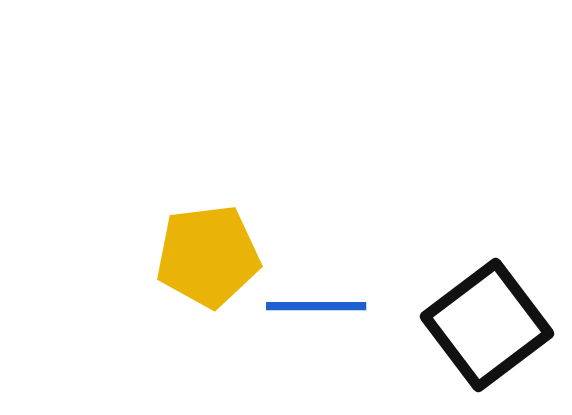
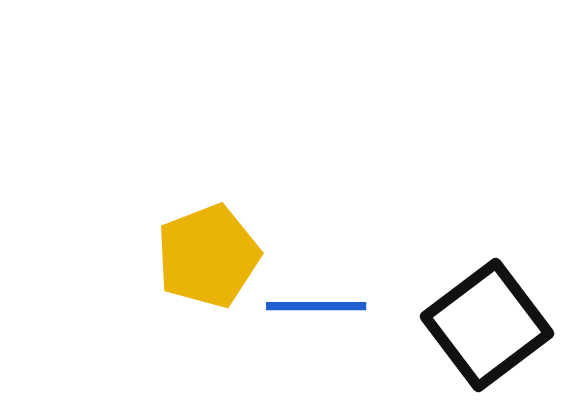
yellow pentagon: rotated 14 degrees counterclockwise
